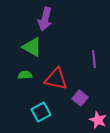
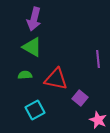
purple arrow: moved 11 px left
purple line: moved 4 px right
cyan square: moved 6 px left, 2 px up
